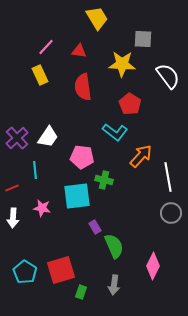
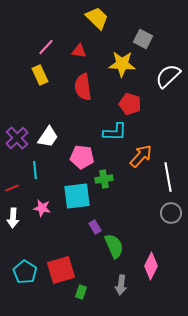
yellow trapezoid: rotated 15 degrees counterclockwise
gray square: rotated 24 degrees clockwise
white semicircle: rotated 96 degrees counterclockwise
red pentagon: rotated 15 degrees counterclockwise
cyan L-shape: rotated 35 degrees counterclockwise
green cross: moved 1 px up; rotated 24 degrees counterclockwise
pink diamond: moved 2 px left
gray arrow: moved 7 px right
